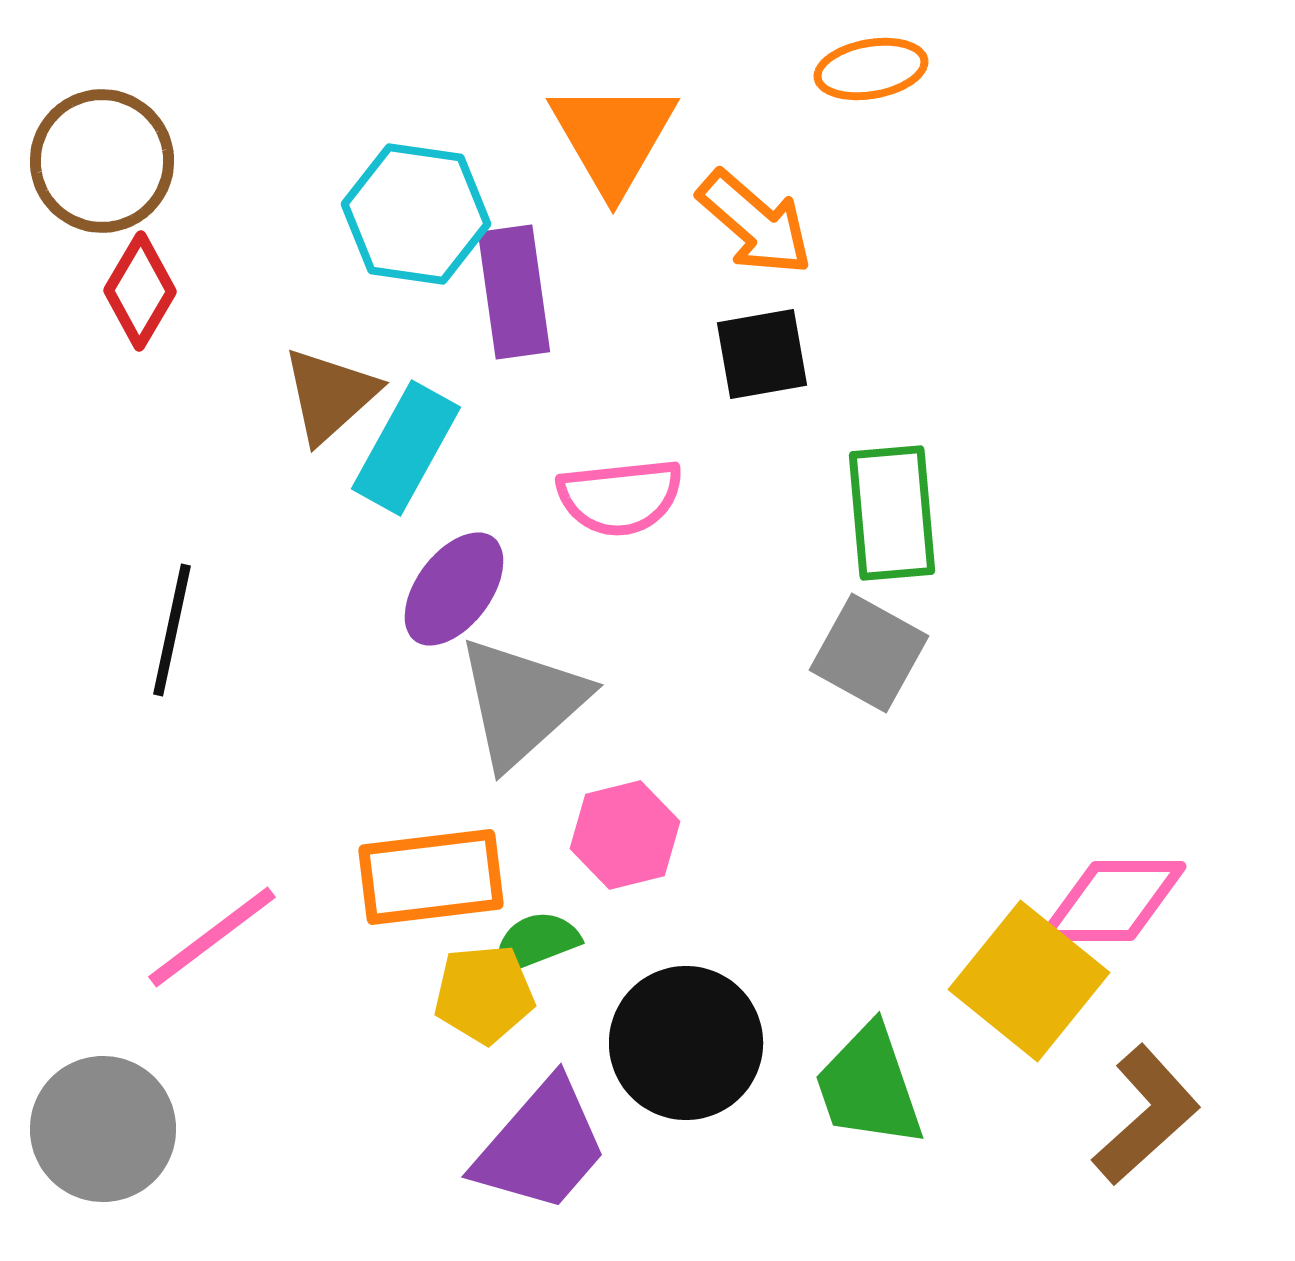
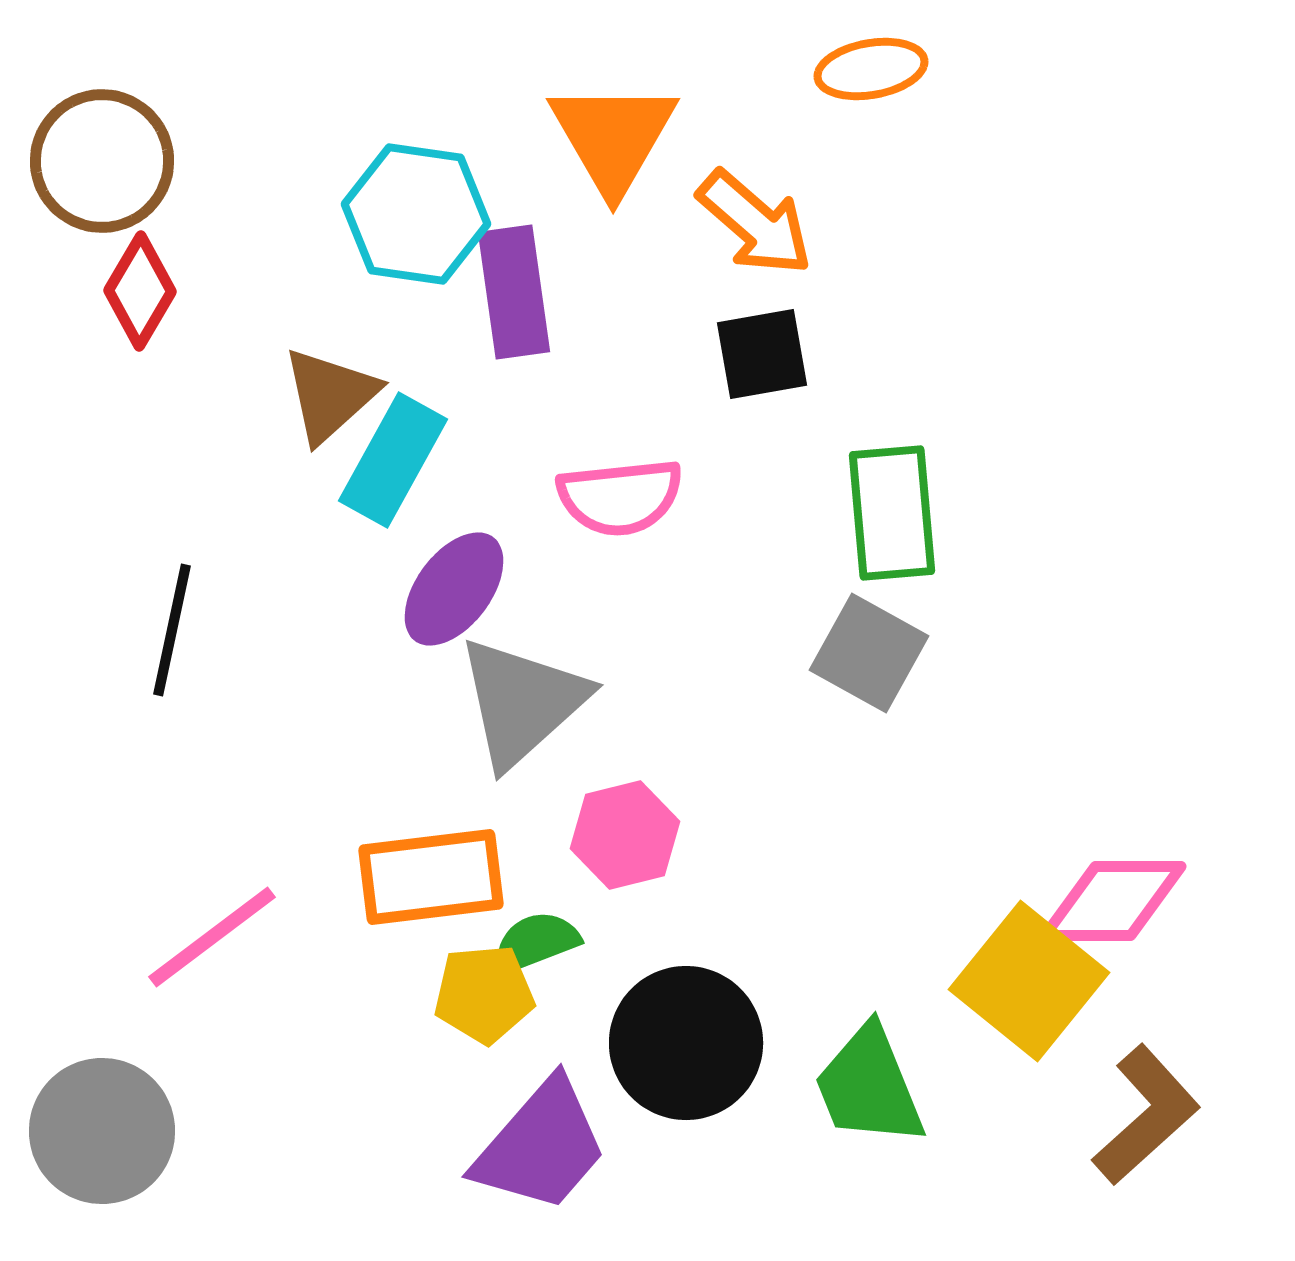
cyan rectangle: moved 13 px left, 12 px down
green trapezoid: rotated 3 degrees counterclockwise
gray circle: moved 1 px left, 2 px down
